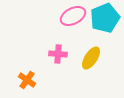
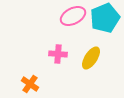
orange cross: moved 3 px right, 4 px down
